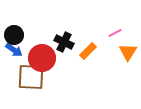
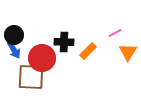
black cross: rotated 24 degrees counterclockwise
blue arrow: rotated 24 degrees clockwise
